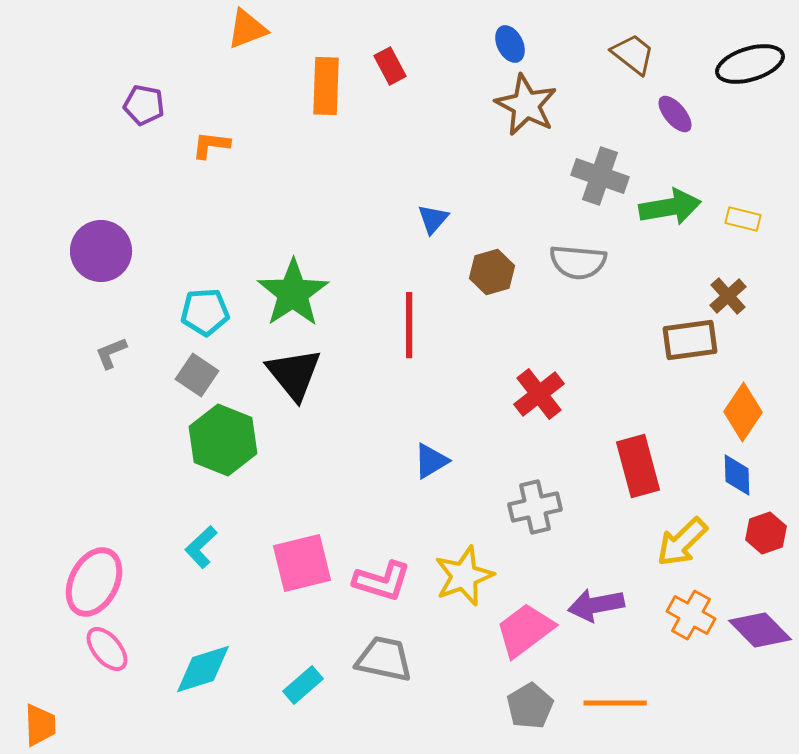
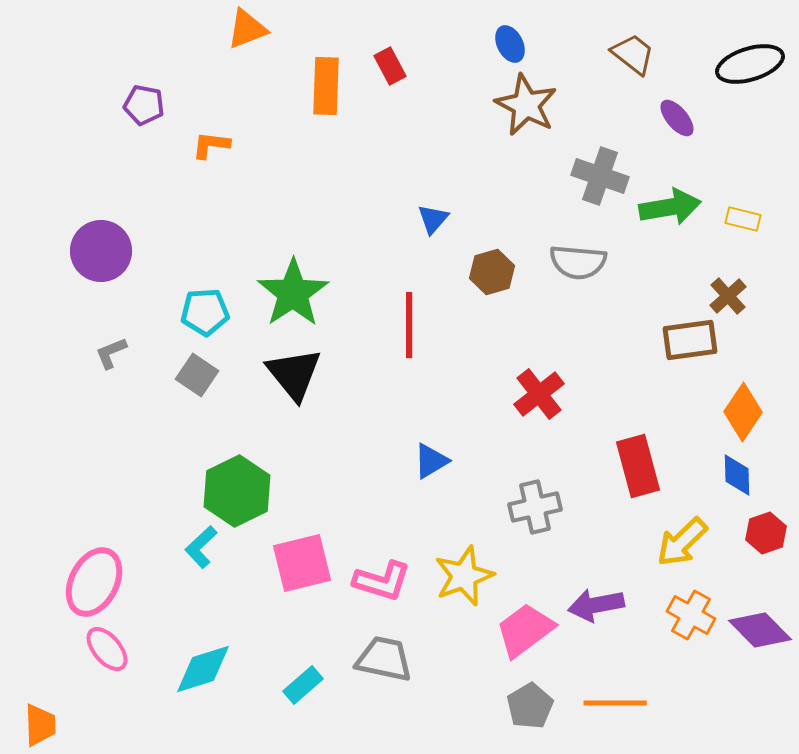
purple ellipse at (675, 114): moved 2 px right, 4 px down
green hexagon at (223, 440): moved 14 px right, 51 px down; rotated 12 degrees clockwise
